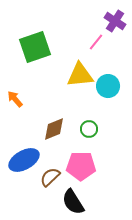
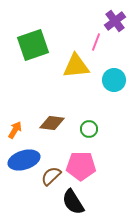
purple cross: rotated 20 degrees clockwise
pink line: rotated 18 degrees counterclockwise
green square: moved 2 px left, 2 px up
yellow triangle: moved 4 px left, 9 px up
cyan circle: moved 6 px right, 6 px up
orange arrow: moved 31 px down; rotated 72 degrees clockwise
brown diamond: moved 2 px left, 6 px up; rotated 30 degrees clockwise
blue ellipse: rotated 12 degrees clockwise
brown semicircle: moved 1 px right, 1 px up
